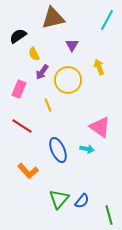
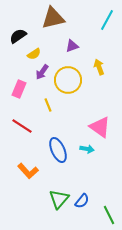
purple triangle: moved 1 px down; rotated 40 degrees clockwise
yellow semicircle: rotated 96 degrees counterclockwise
green line: rotated 12 degrees counterclockwise
